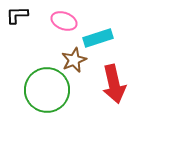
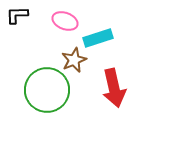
pink ellipse: moved 1 px right
red arrow: moved 4 px down
